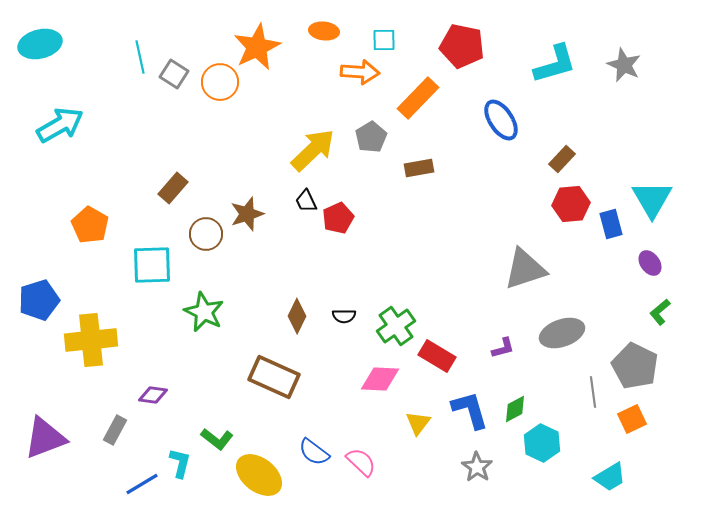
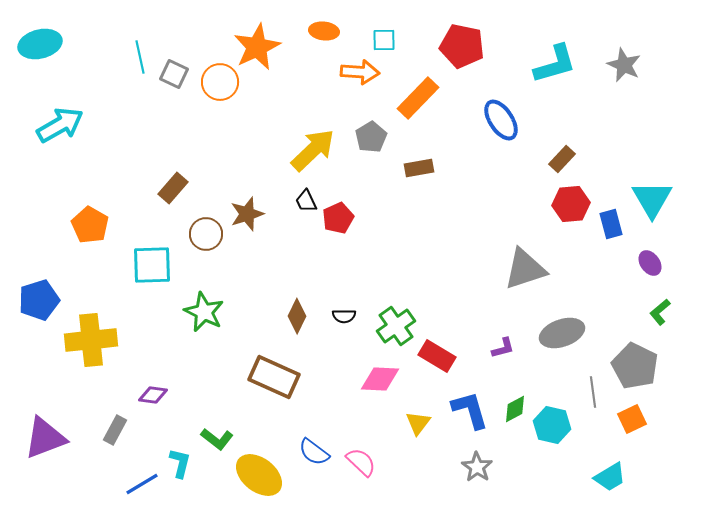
gray square at (174, 74): rotated 8 degrees counterclockwise
cyan hexagon at (542, 443): moved 10 px right, 18 px up; rotated 12 degrees counterclockwise
